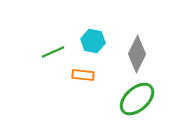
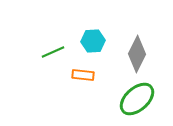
cyan hexagon: rotated 15 degrees counterclockwise
